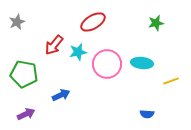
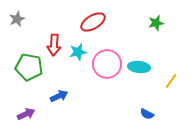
gray star: moved 3 px up
red arrow: rotated 35 degrees counterclockwise
cyan ellipse: moved 3 px left, 4 px down
green pentagon: moved 5 px right, 7 px up
yellow line: rotated 35 degrees counterclockwise
blue arrow: moved 2 px left, 1 px down
blue semicircle: rotated 24 degrees clockwise
